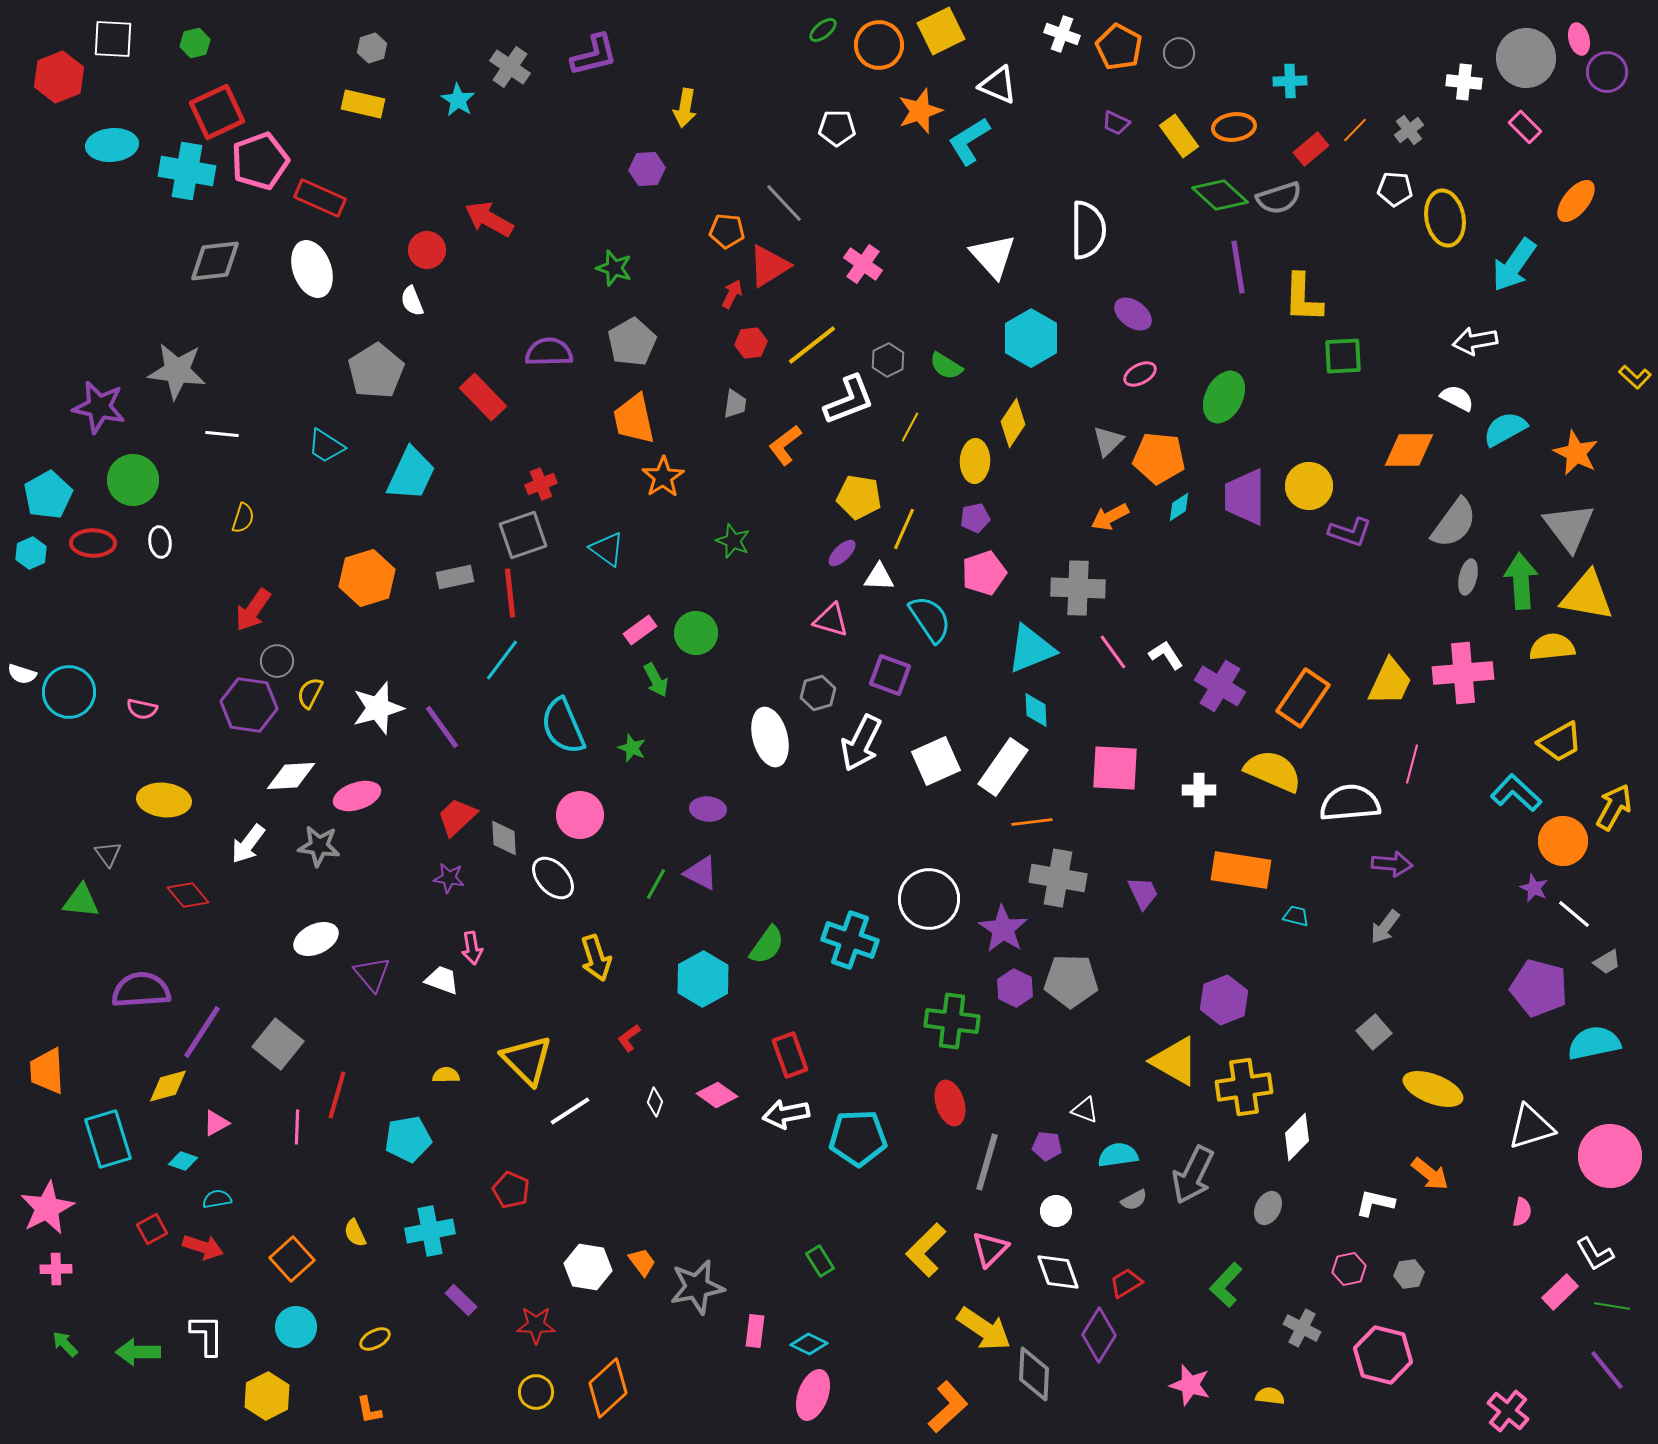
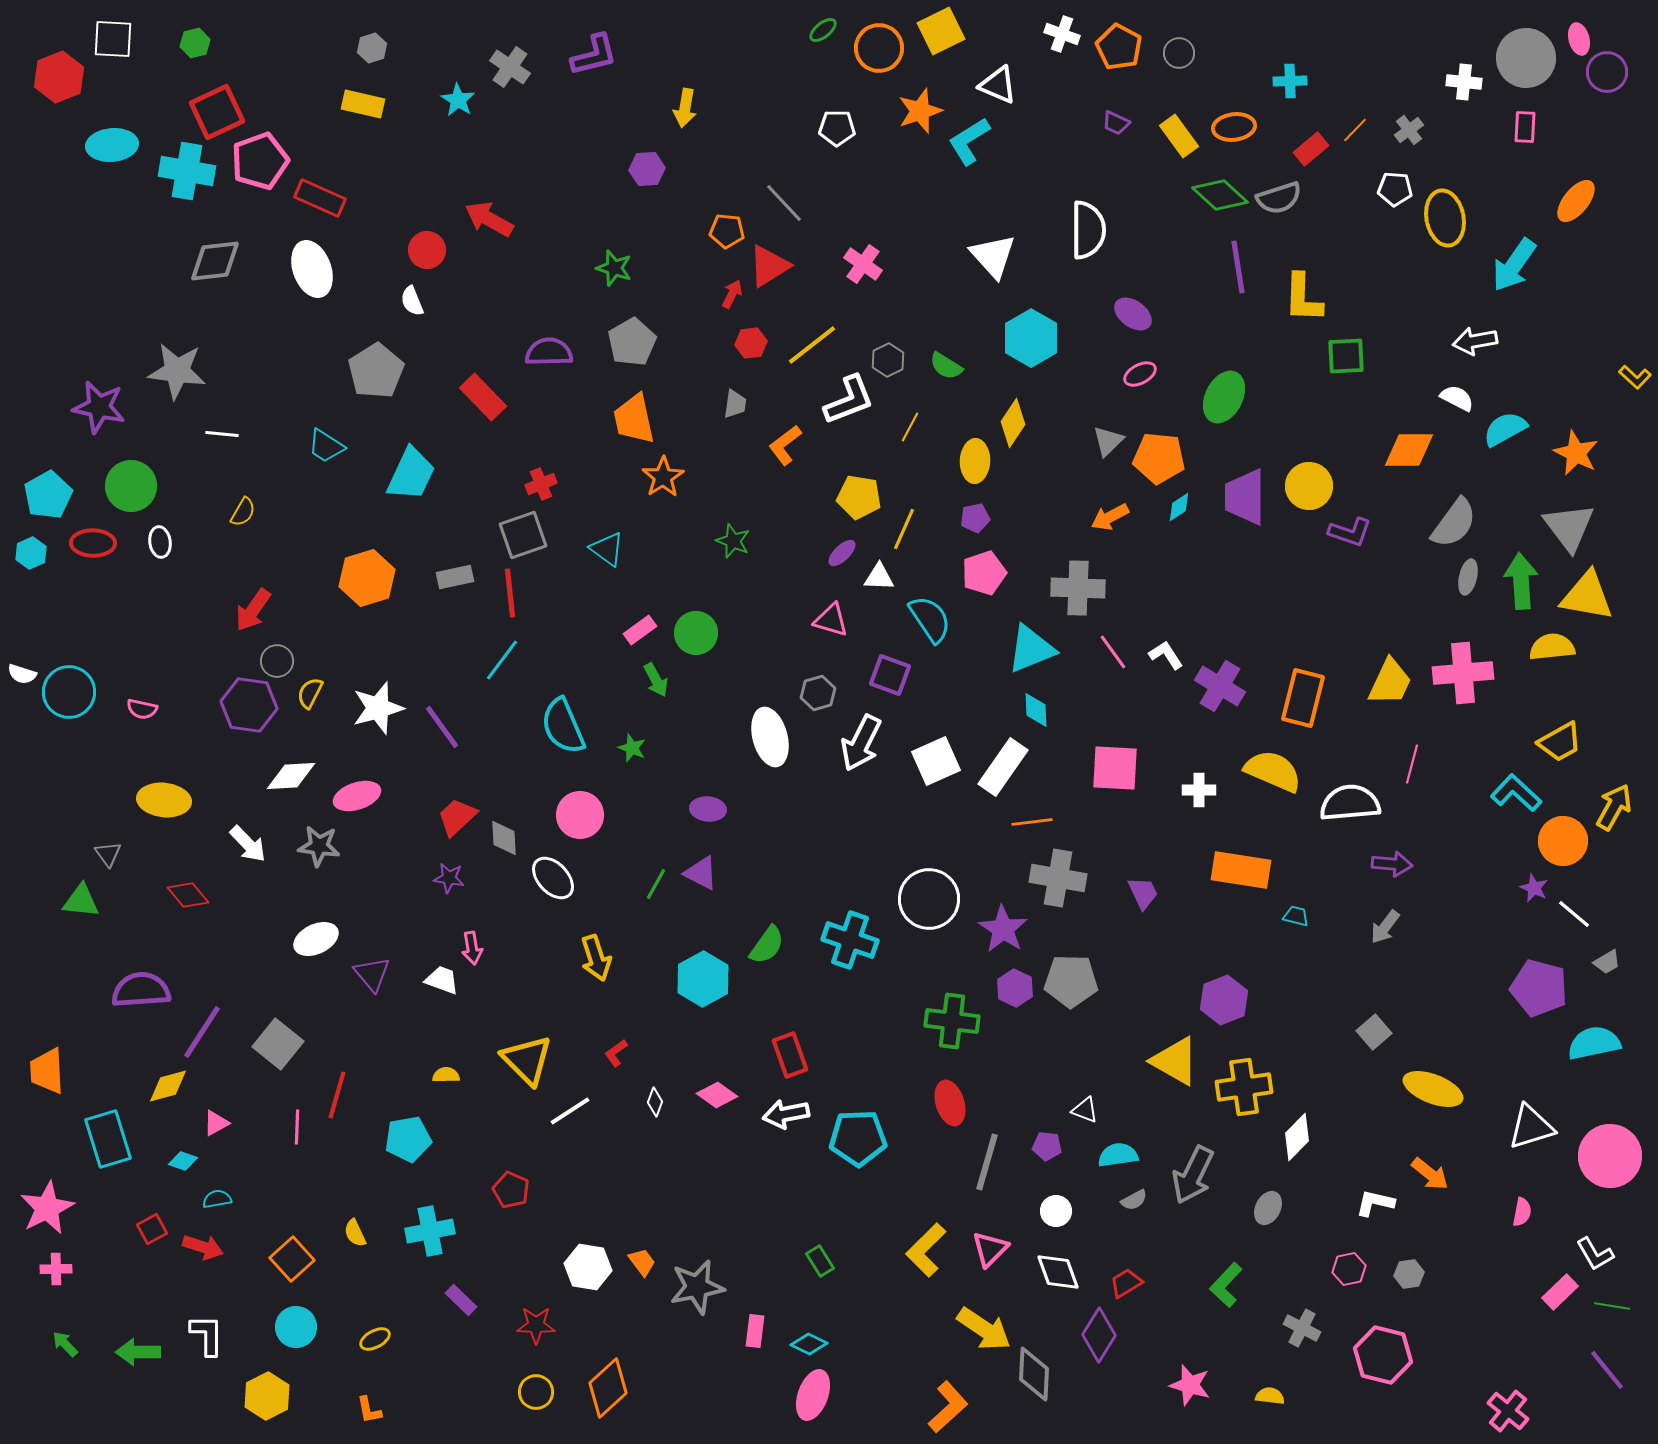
orange circle at (879, 45): moved 3 px down
pink rectangle at (1525, 127): rotated 48 degrees clockwise
green square at (1343, 356): moved 3 px right
green circle at (133, 480): moved 2 px left, 6 px down
yellow semicircle at (243, 518): moved 6 px up; rotated 12 degrees clockwise
orange rectangle at (1303, 698): rotated 20 degrees counterclockwise
white arrow at (248, 844): rotated 81 degrees counterclockwise
red L-shape at (629, 1038): moved 13 px left, 15 px down
